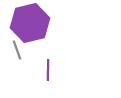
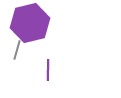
gray line: rotated 36 degrees clockwise
